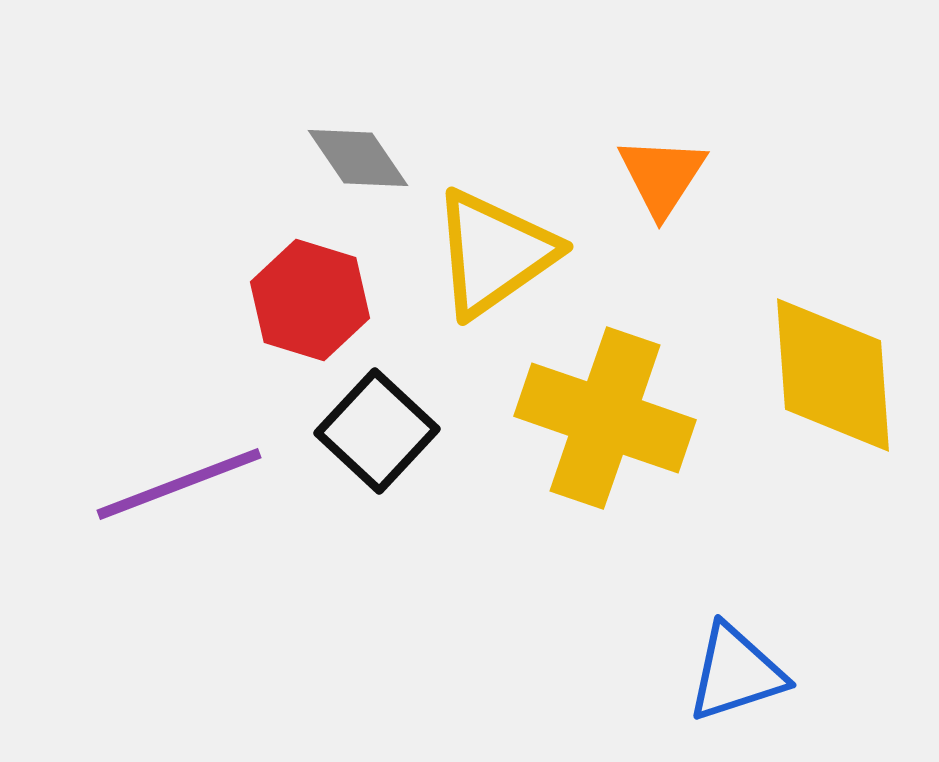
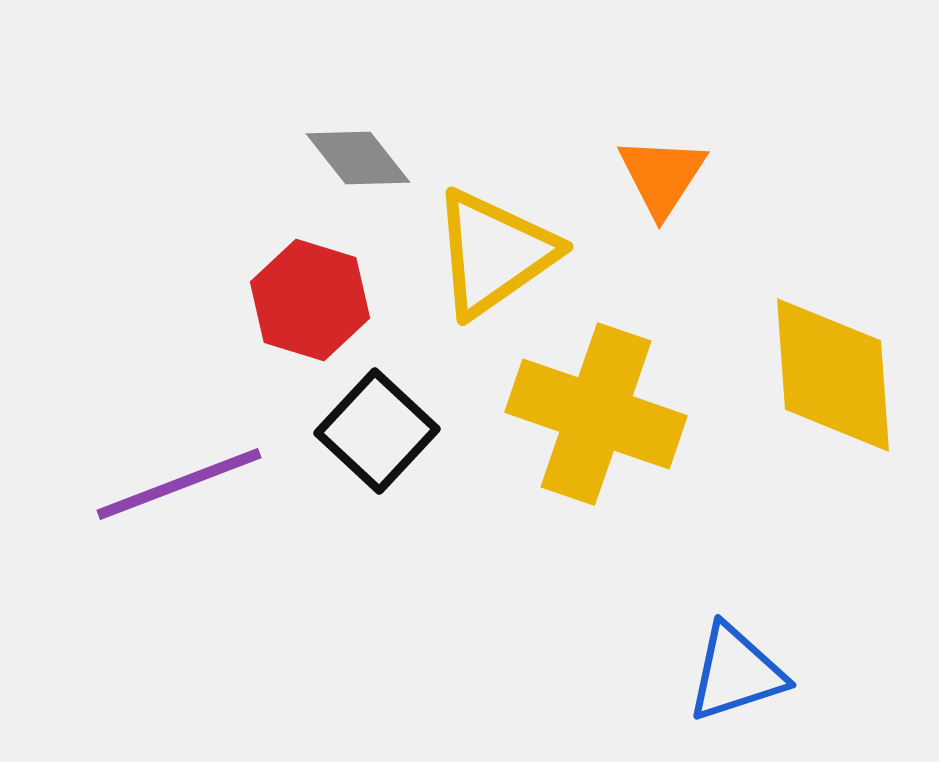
gray diamond: rotated 4 degrees counterclockwise
yellow cross: moved 9 px left, 4 px up
